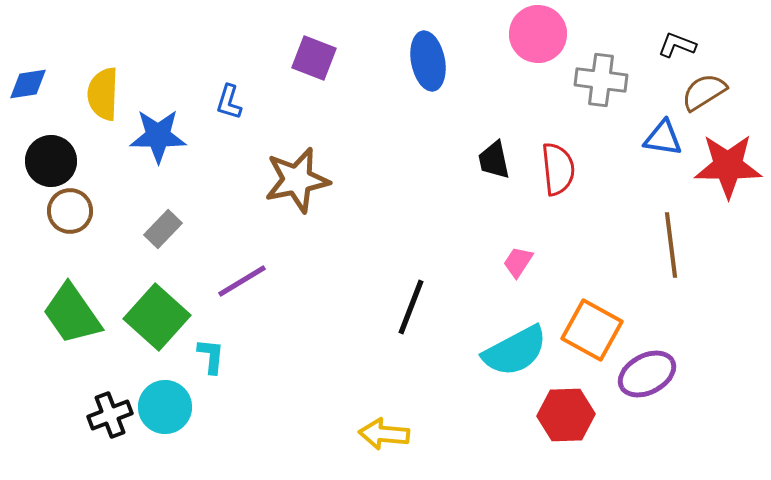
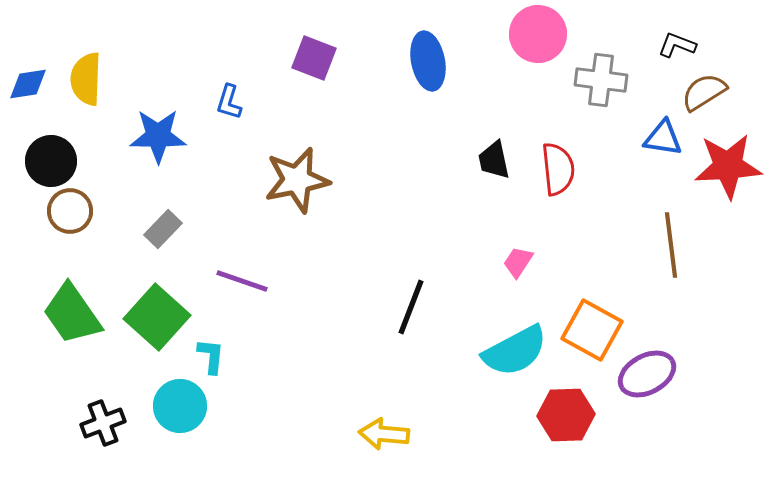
yellow semicircle: moved 17 px left, 15 px up
red star: rotated 4 degrees counterclockwise
purple line: rotated 50 degrees clockwise
cyan circle: moved 15 px right, 1 px up
black cross: moved 7 px left, 8 px down
